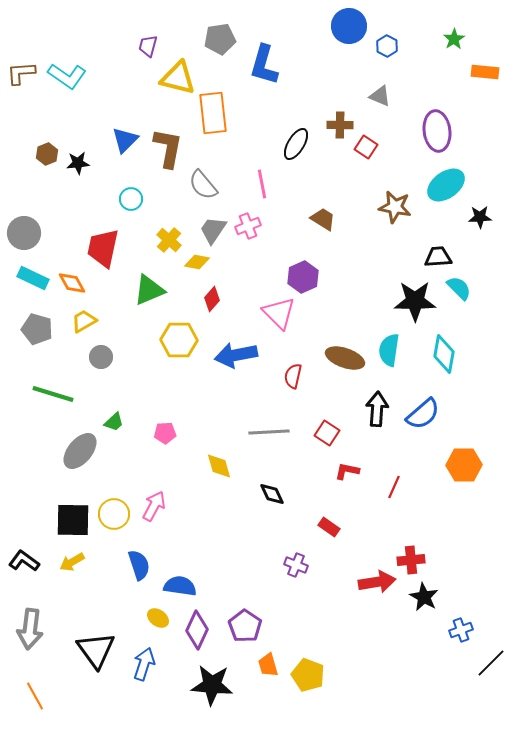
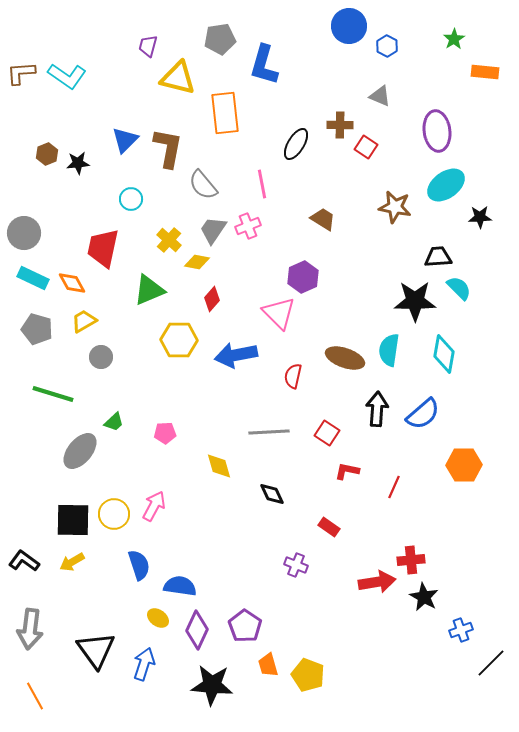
orange rectangle at (213, 113): moved 12 px right
